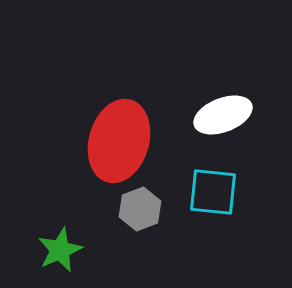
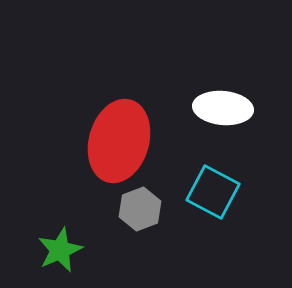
white ellipse: moved 7 px up; rotated 26 degrees clockwise
cyan square: rotated 22 degrees clockwise
